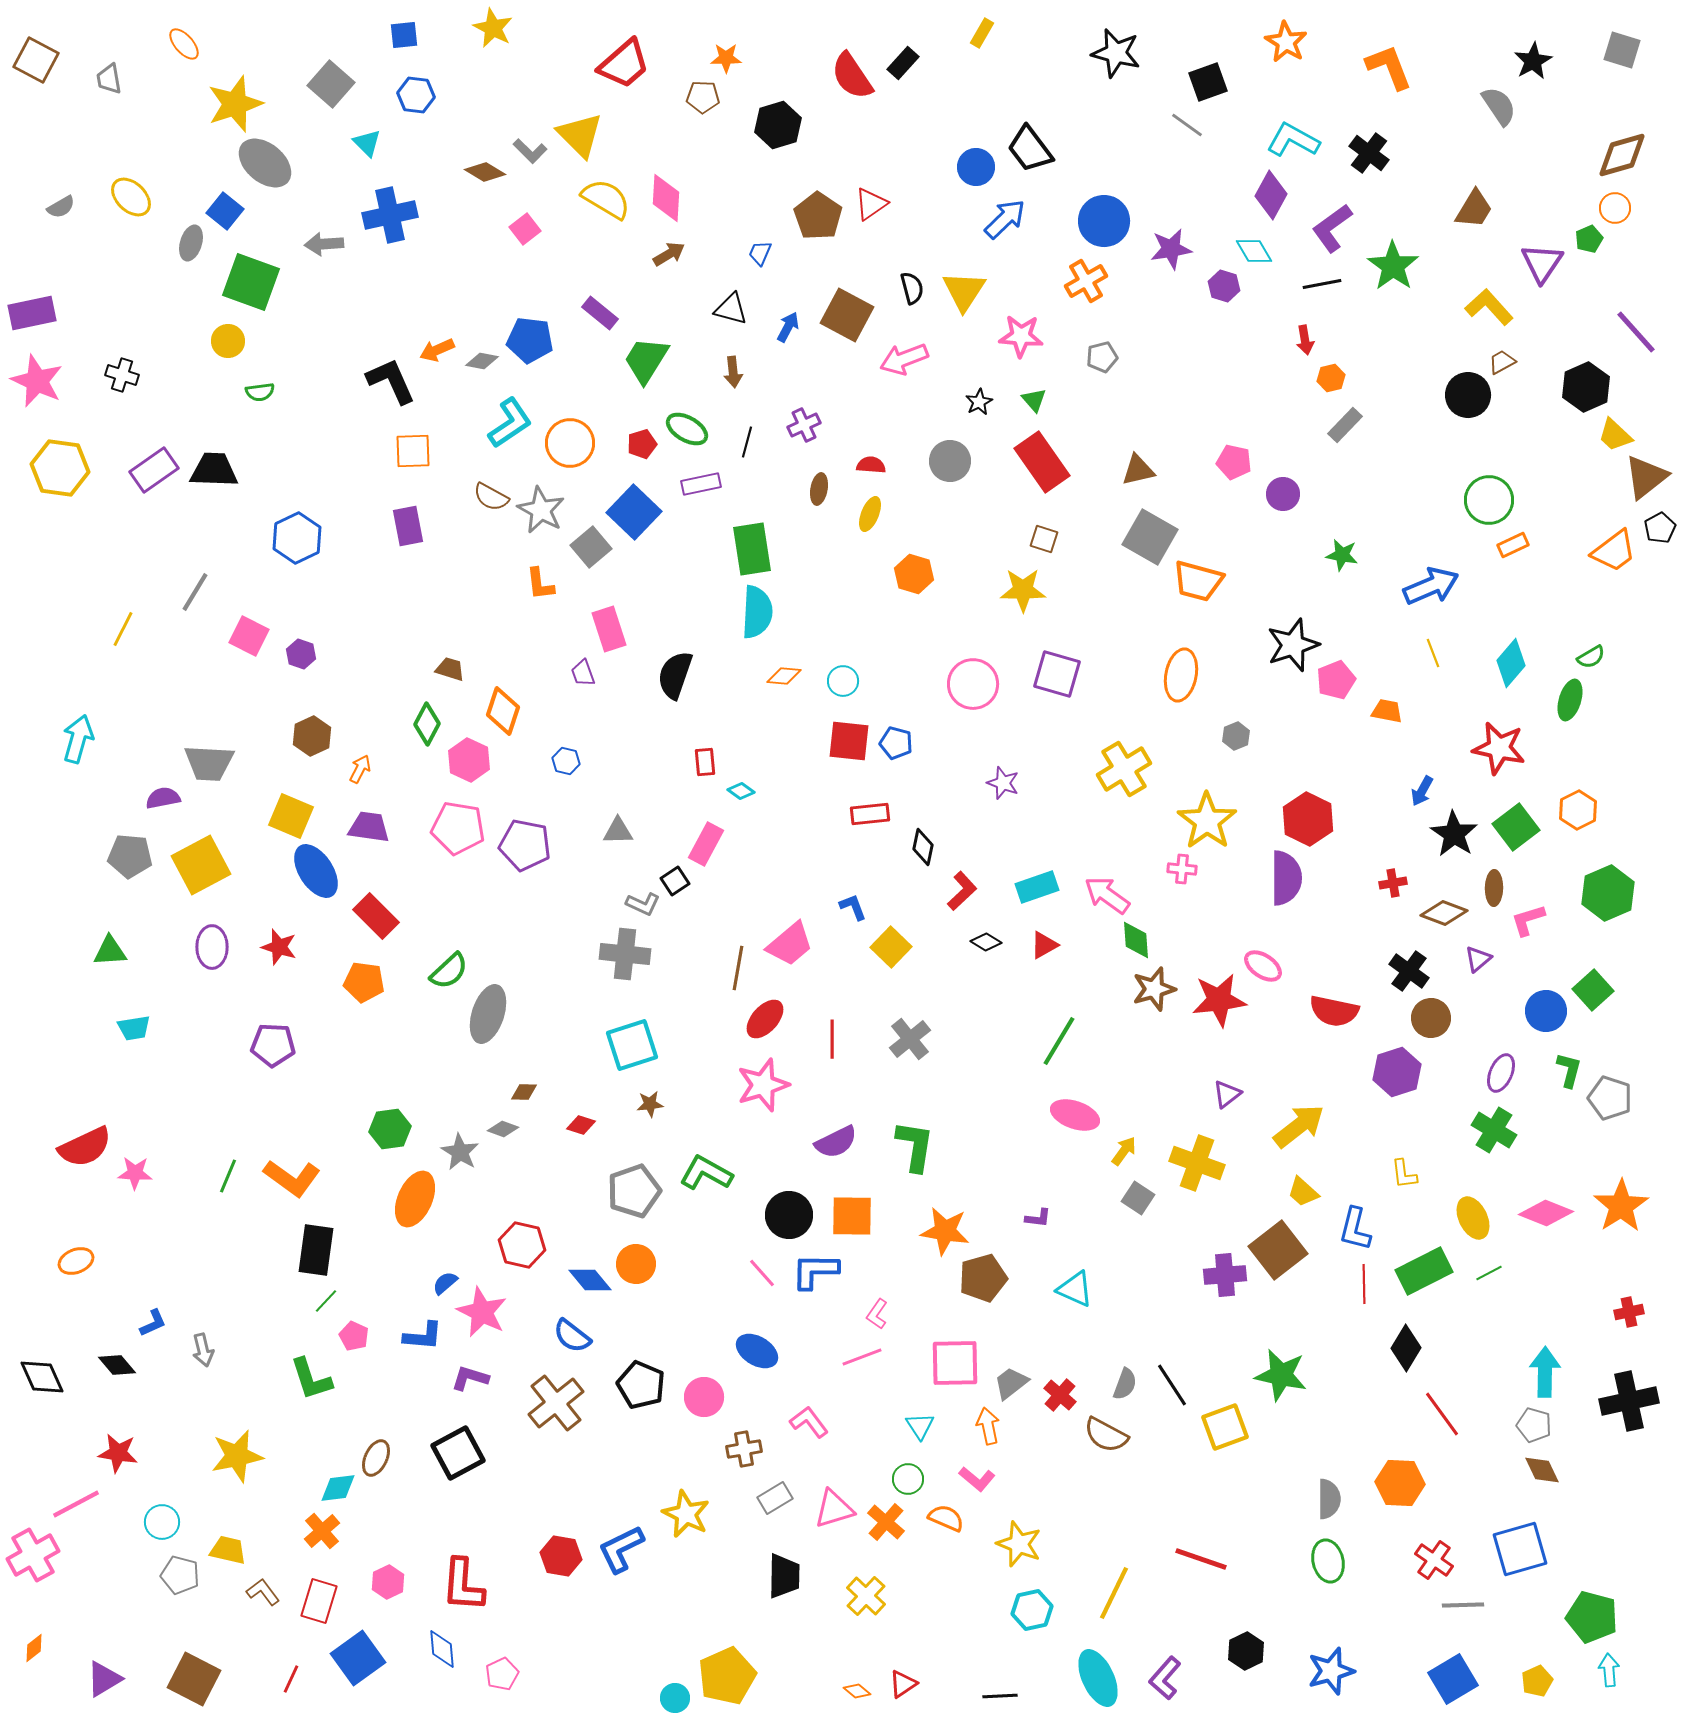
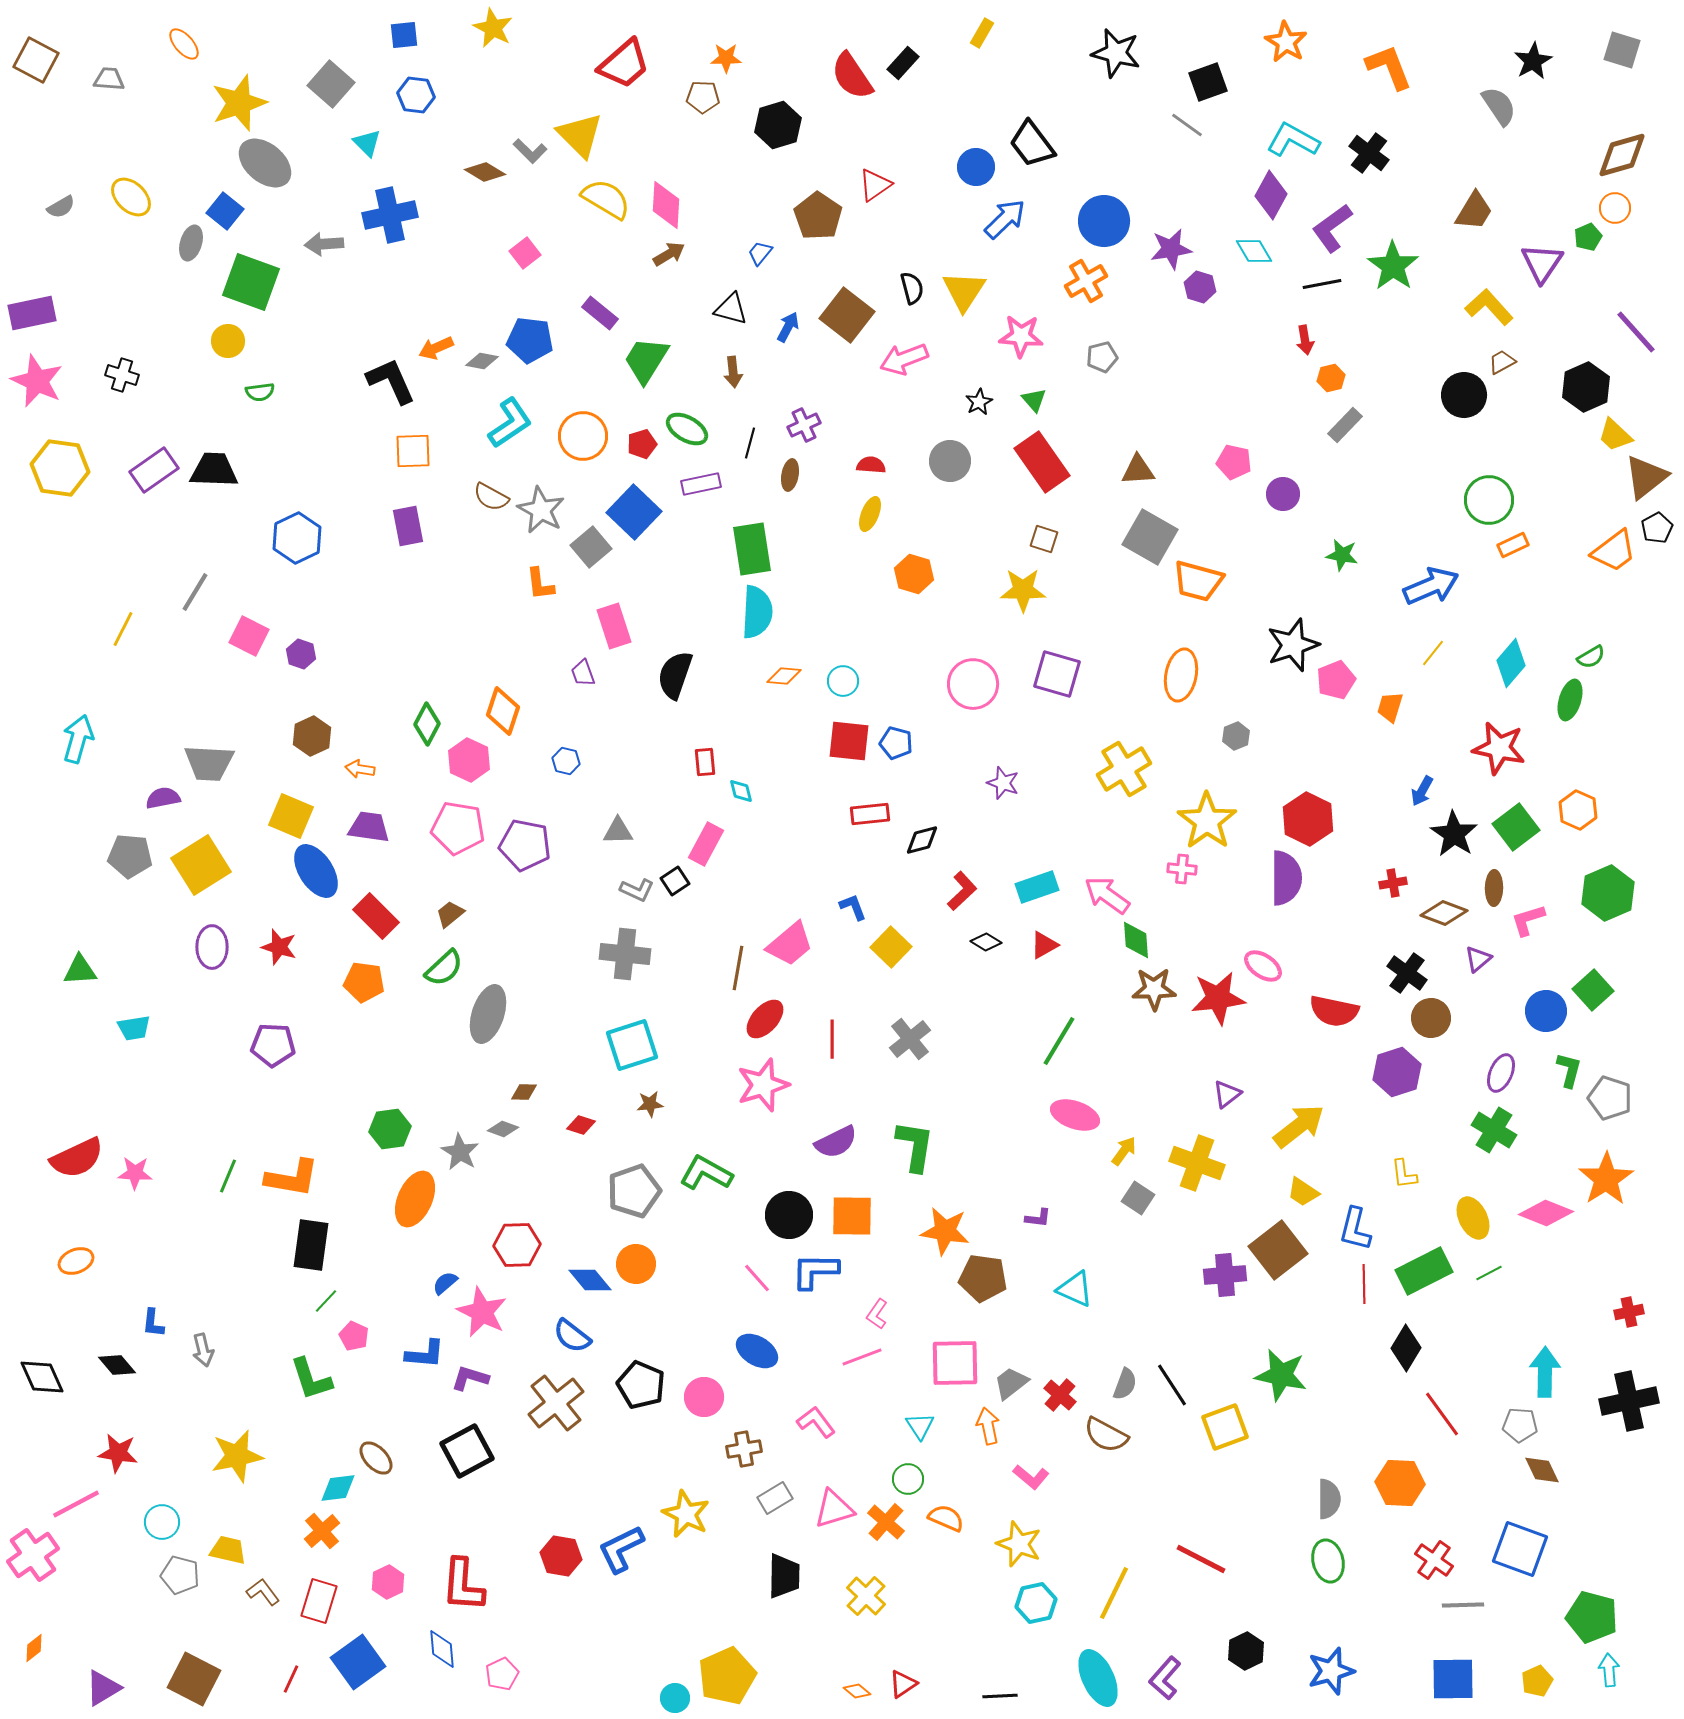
gray trapezoid at (109, 79): rotated 104 degrees clockwise
yellow star at (235, 104): moved 4 px right, 1 px up
black trapezoid at (1030, 149): moved 2 px right, 5 px up
pink diamond at (666, 198): moved 7 px down
red triangle at (871, 204): moved 4 px right, 19 px up
brown trapezoid at (1474, 209): moved 2 px down
pink square at (525, 229): moved 24 px down
green pentagon at (1589, 239): moved 1 px left, 2 px up
blue trapezoid at (760, 253): rotated 16 degrees clockwise
purple hexagon at (1224, 286): moved 24 px left, 1 px down
brown square at (847, 315): rotated 10 degrees clockwise
orange arrow at (437, 350): moved 1 px left, 2 px up
black circle at (1468, 395): moved 4 px left
black line at (747, 442): moved 3 px right, 1 px down
orange circle at (570, 443): moved 13 px right, 7 px up
brown triangle at (1138, 470): rotated 9 degrees clockwise
brown ellipse at (819, 489): moved 29 px left, 14 px up
black pentagon at (1660, 528): moved 3 px left
pink rectangle at (609, 629): moved 5 px right, 3 px up
yellow line at (1433, 653): rotated 60 degrees clockwise
brown trapezoid at (450, 669): moved 245 px down; rotated 56 degrees counterclockwise
orange trapezoid at (1387, 711): moved 3 px right, 4 px up; rotated 84 degrees counterclockwise
orange arrow at (360, 769): rotated 108 degrees counterclockwise
cyan diamond at (741, 791): rotated 40 degrees clockwise
orange hexagon at (1578, 810): rotated 9 degrees counterclockwise
black diamond at (923, 847): moved 1 px left, 7 px up; rotated 63 degrees clockwise
yellow square at (201, 865): rotated 4 degrees counterclockwise
gray L-shape at (643, 904): moved 6 px left, 14 px up
green triangle at (110, 951): moved 30 px left, 19 px down
green semicircle at (449, 971): moved 5 px left, 3 px up
black cross at (1409, 971): moved 2 px left, 2 px down
brown star at (1154, 989): rotated 15 degrees clockwise
red star at (1219, 1000): moved 1 px left, 2 px up
red semicircle at (85, 1147): moved 8 px left, 11 px down
orange L-shape at (292, 1178): rotated 26 degrees counterclockwise
yellow trapezoid at (1303, 1192): rotated 8 degrees counterclockwise
orange star at (1621, 1206): moved 15 px left, 27 px up
red hexagon at (522, 1245): moved 5 px left; rotated 15 degrees counterclockwise
black rectangle at (316, 1250): moved 5 px left, 5 px up
pink line at (762, 1273): moved 5 px left, 5 px down
brown pentagon at (983, 1278): rotated 24 degrees clockwise
blue L-shape at (153, 1323): rotated 120 degrees clockwise
blue L-shape at (423, 1336): moved 2 px right, 18 px down
pink L-shape at (809, 1422): moved 7 px right
gray pentagon at (1534, 1425): moved 14 px left; rotated 12 degrees counterclockwise
black square at (458, 1453): moved 9 px right, 2 px up
brown ellipse at (376, 1458): rotated 69 degrees counterclockwise
pink L-shape at (977, 1479): moved 54 px right, 2 px up
blue square at (1520, 1549): rotated 36 degrees clockwise
pink cross at (33, 1555): rotated 6 degrees counterclockwise
red line at (1201, 1559): rotated 8 degrees clockwise
cyan hexagon at (1032, 1610): moved 4 px right, 7 px up
blue square at (358, 1658): moved 4 px down
purple triangle at (104, 1679): moved 1 px left, 9 px down
blue square at (1453, 1679): rotated 30 degrees clockwise
